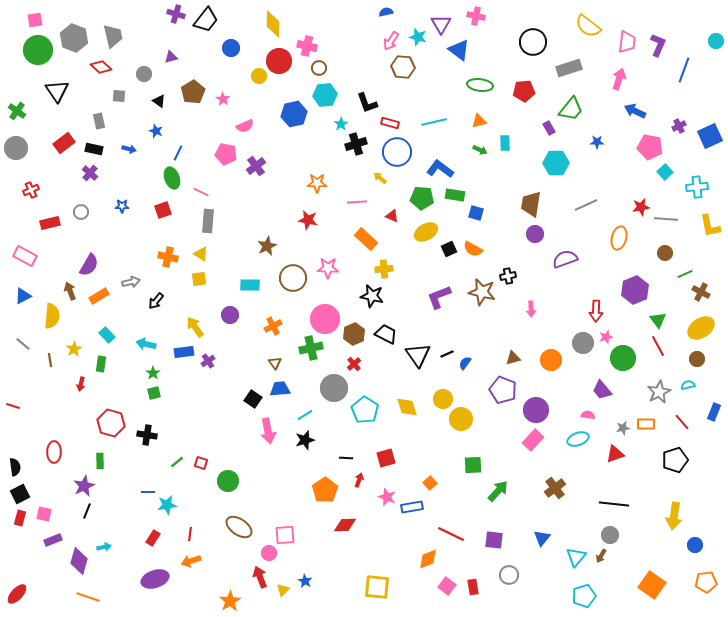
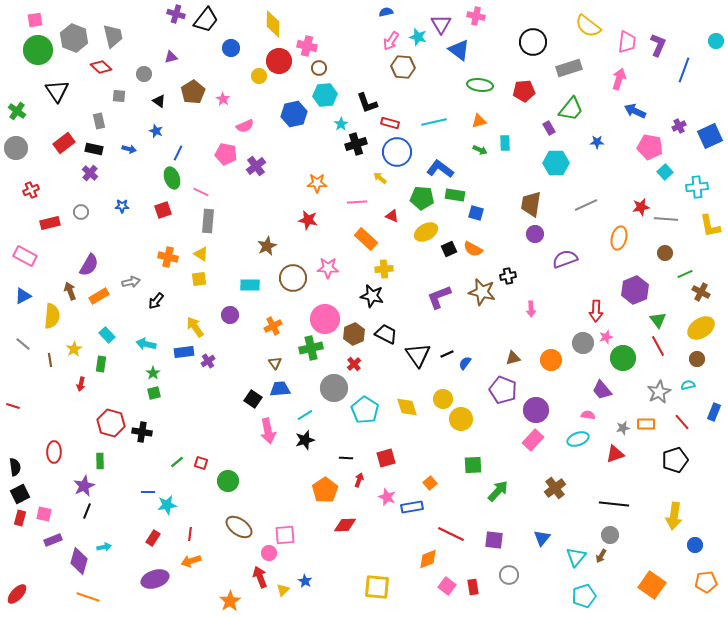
black cross at (147, 435): moved 5 px left, 3 px up
